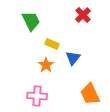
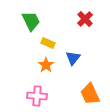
red cross: moved 2 px right, 4 px down
yellow rectangle: moved 4 px left, 1 px up
